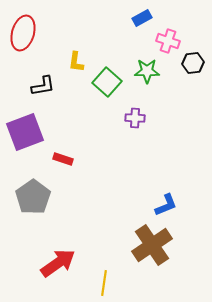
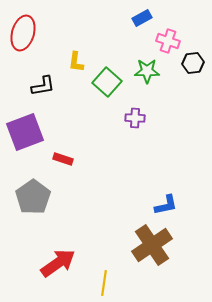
blue L-shape: rotated 10 degrees clockwise
